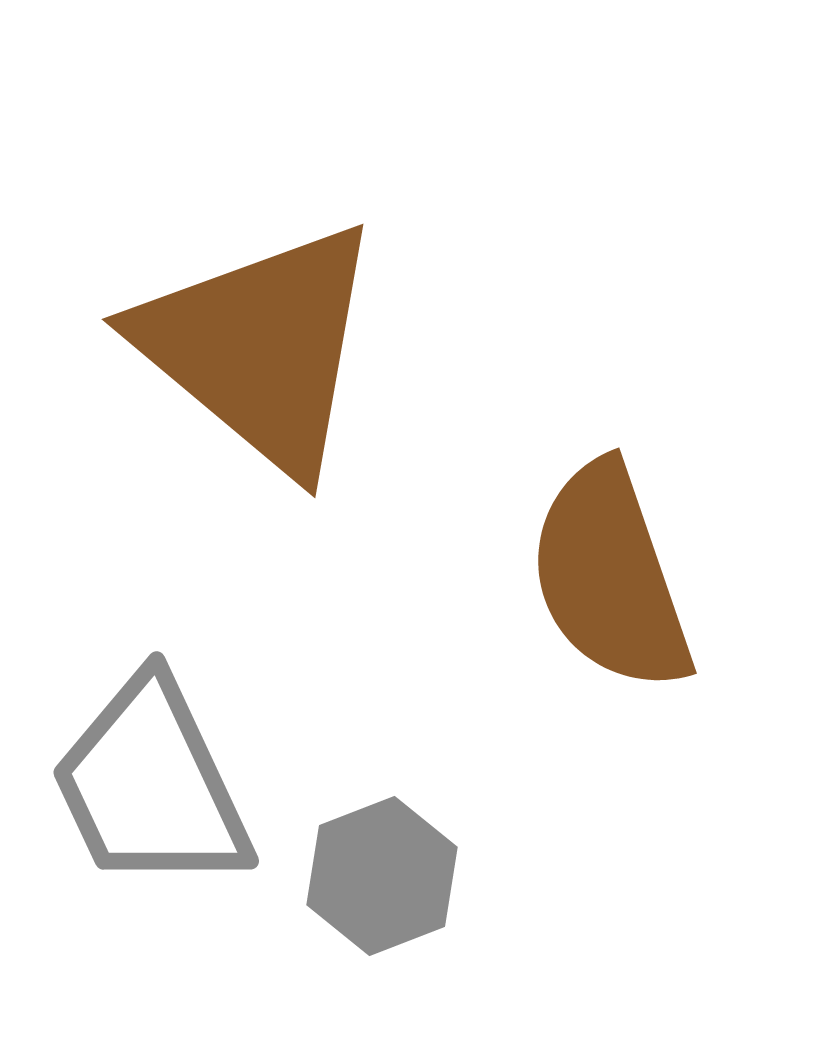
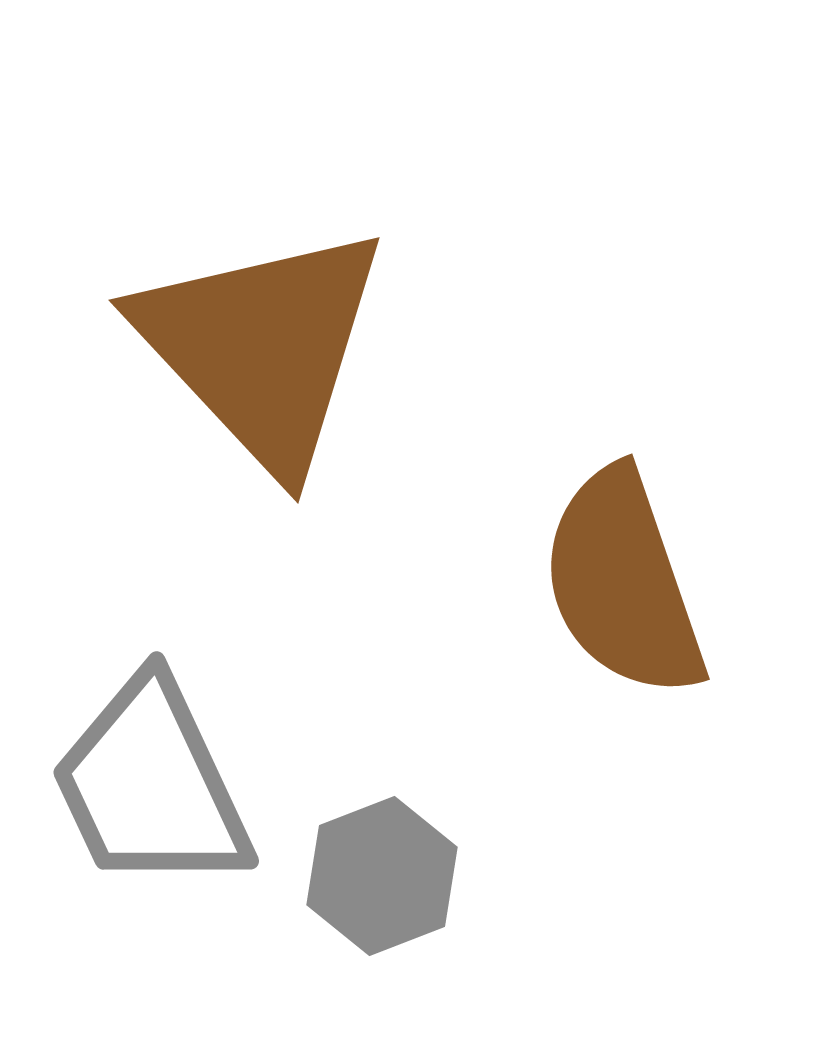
brown triangle: moved 2 px right; rotated 7 degrees clockwise
brown semicircle: moved 13 px right, 6 px down
